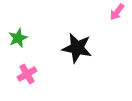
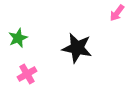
pink arrow: moved 1 px down
